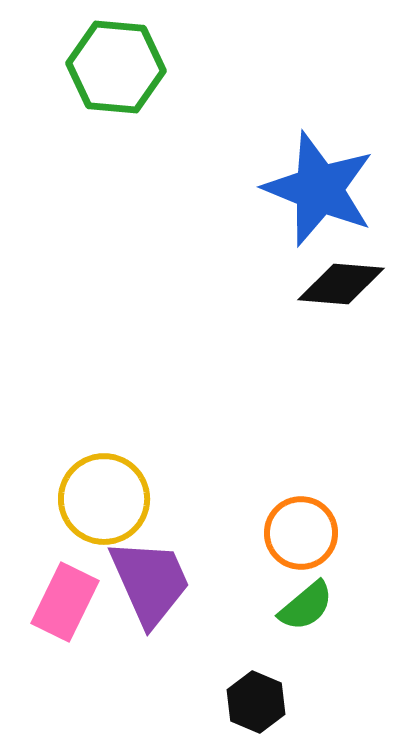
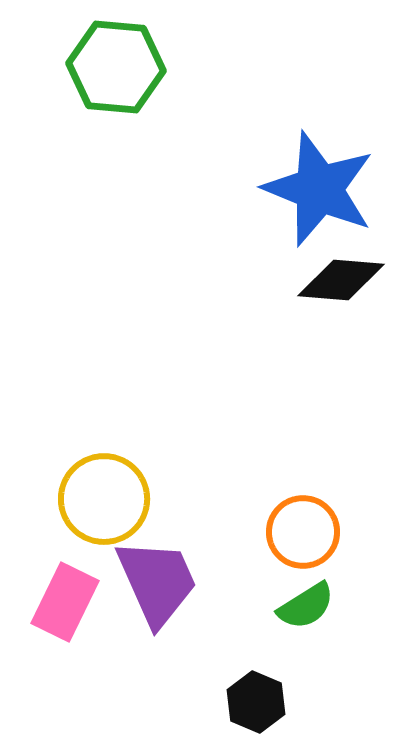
black diamond: moved 4 px up
orange circle: moved 2 px right, 1 px up
purple trapezoid: moved 7 px right
green semicircle: rotated 8 degrees clockwise
